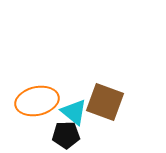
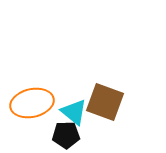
orange ellipse: moved 5 px left, 2 px down
